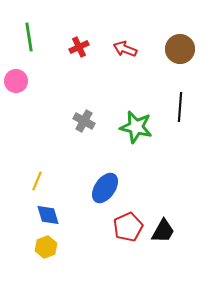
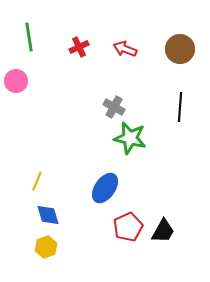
gray cross: moved 30 px right, 14 px up
green star: moved 6 px left, 11 px down
